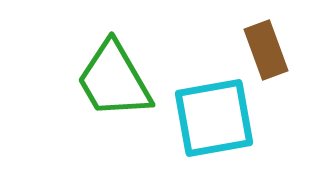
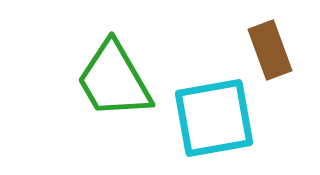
brown rectangle: moved 4 px right
